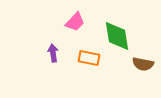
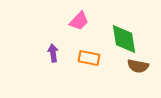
pink trapezoid: moved 4 px right, 1 px up
green diamond: moved 7 px right, 3 px down
brown semicircle: moved 5 px left, 2 px down
